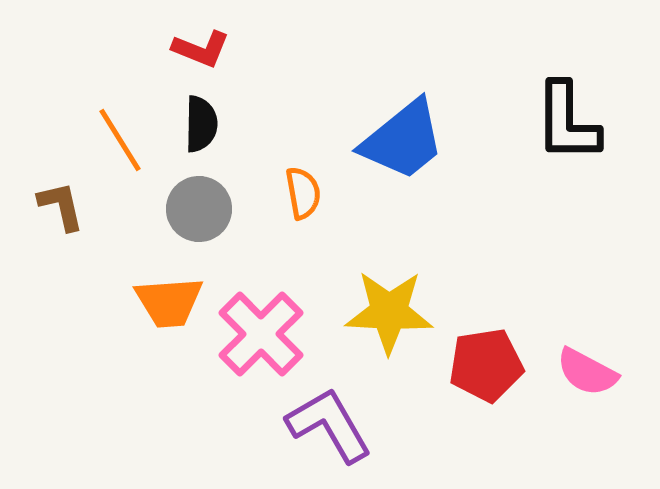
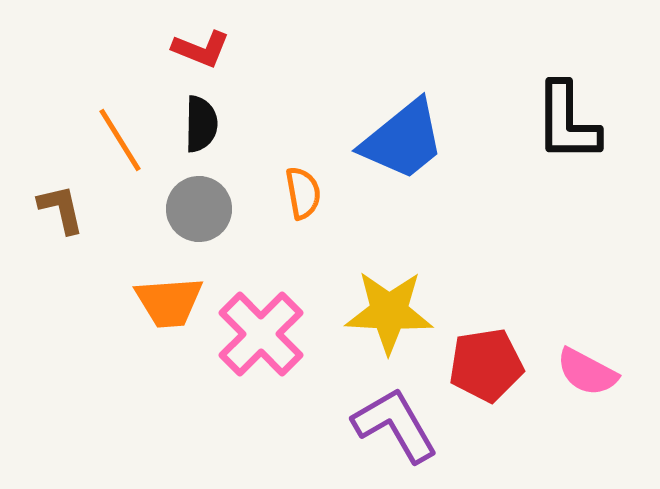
brown L-shape: moved 3 px down
purple L-shape: moved 66 px right
